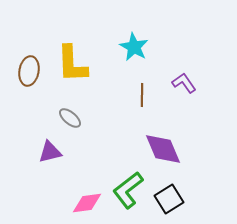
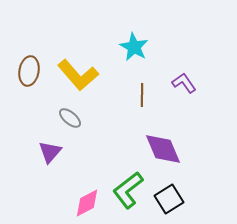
yellow L-shape: moved 6 px right, 11 px down; rotated 39 degrees counterclockwise
purple triangle: rotated 35 degrees counterclockwise
pink diamond: rotated 20 degrees counterclockwise
